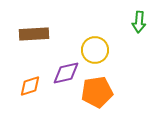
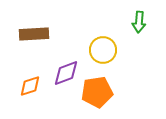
yellow circle: moved 8 px right
purple diamond: rotated 8 degrees counterclockwise
